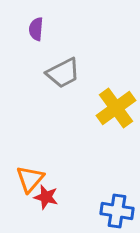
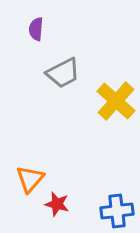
yellow cross: moved 7 px up; rotated 12 degrees counterclockwise
red star: moved 11 px right, 7 px down
blue cross: rotated 16 degrees counterclockwise
